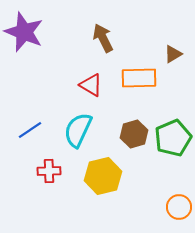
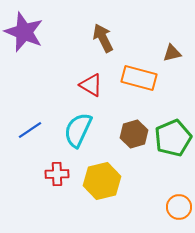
brown triangle: moved 1 px left, 1 px up; rotated 18 degrees clockwise
orange rectangle: rotated 16 degrees clockwise
red cross: moved 8 px right, 3 px down
yellow hexagon: moved 1 px left, 5 px down
